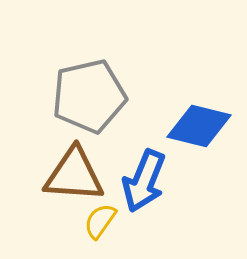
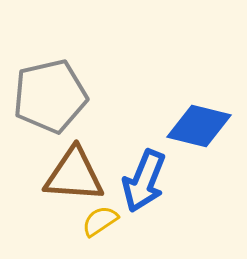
gray pentagon: moved 39 px left
yellow semicircle: rotated 21 degrees clockwise
